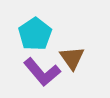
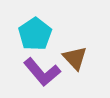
brown triangle: moved 3 px right; rotated 8 degrees counterclockwise
